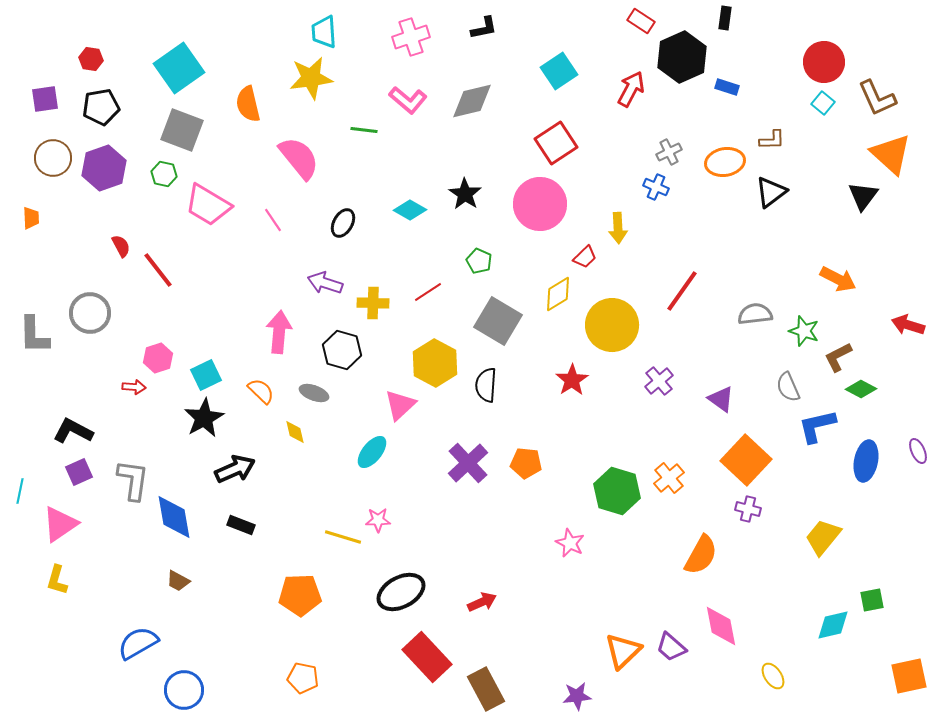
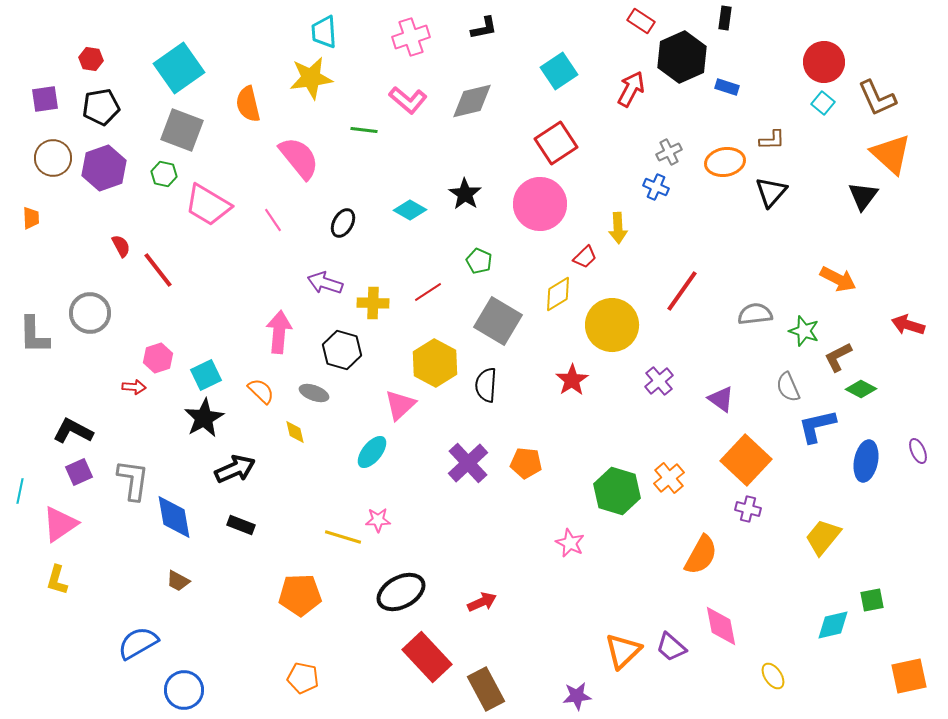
black triangle at (771, 192): rotated 12 degrees counterclockwise
